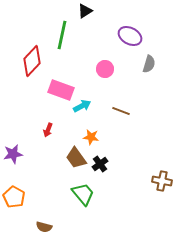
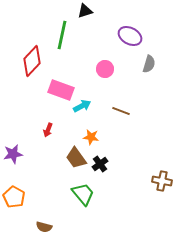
black triangle: rotated 14 degrees clockwise
